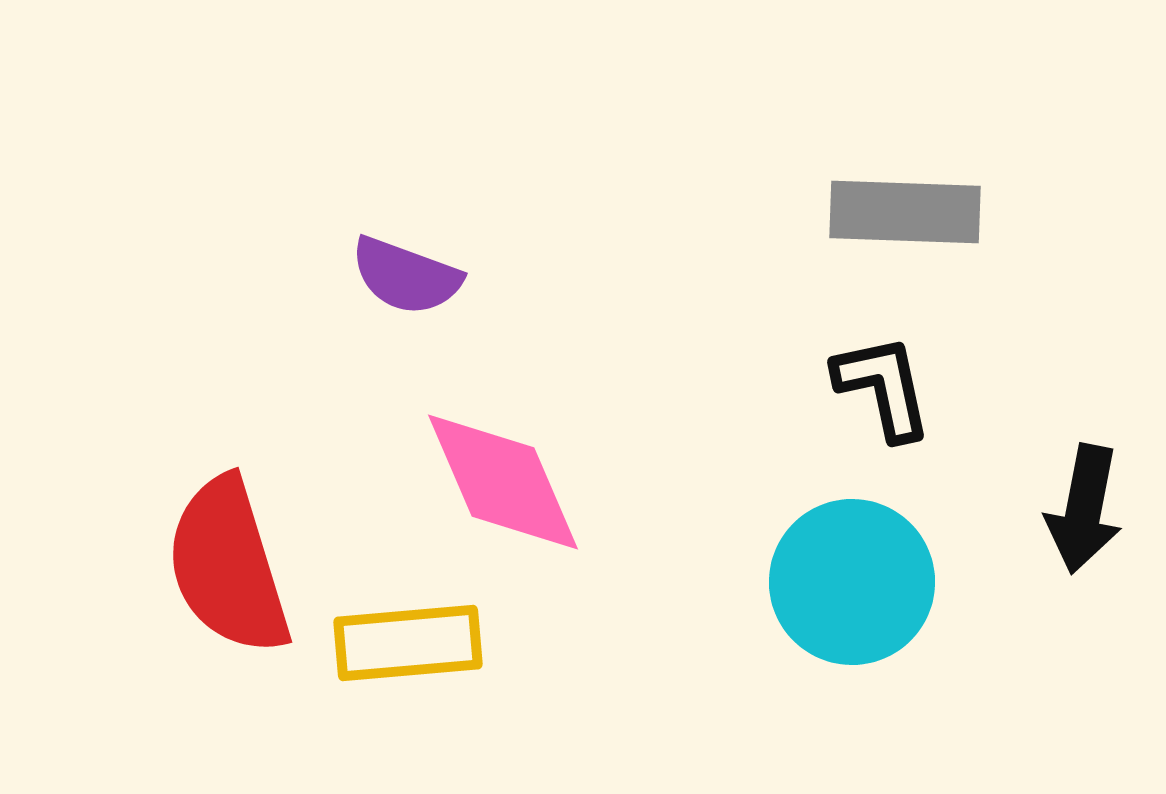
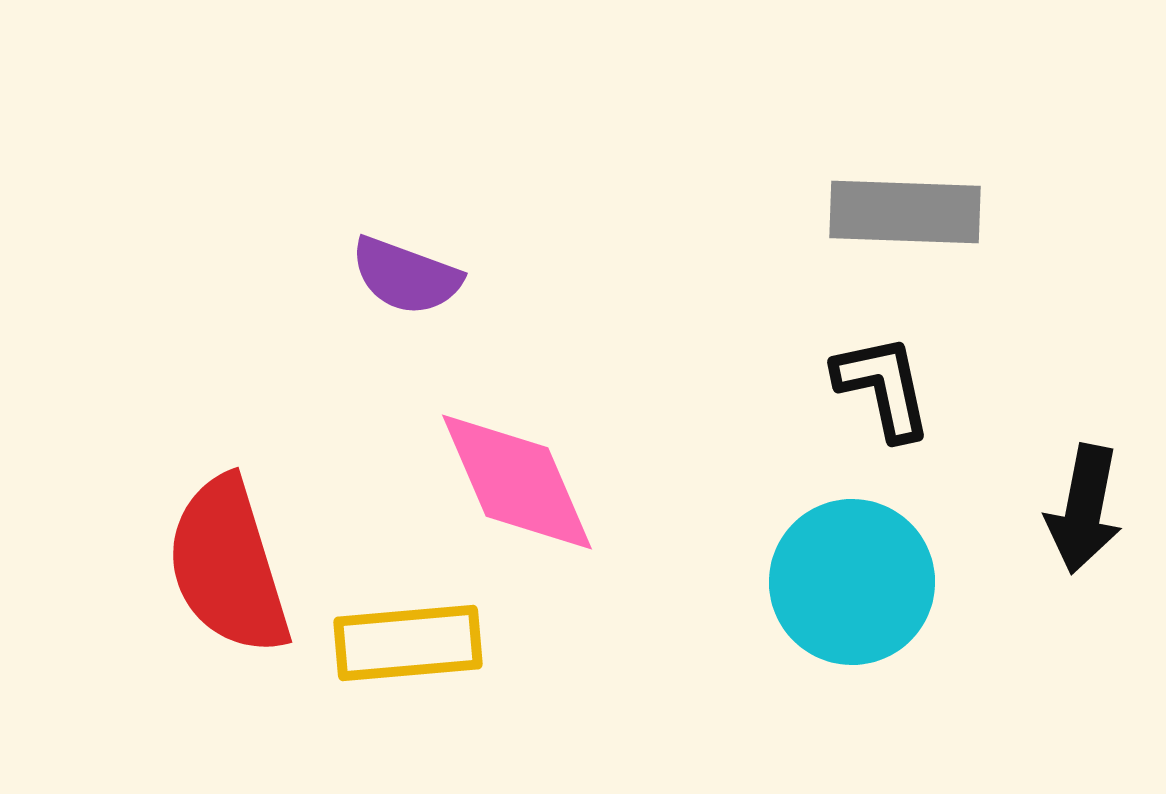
pink diamond: moved 14 px right
